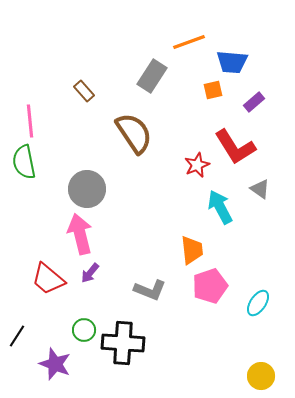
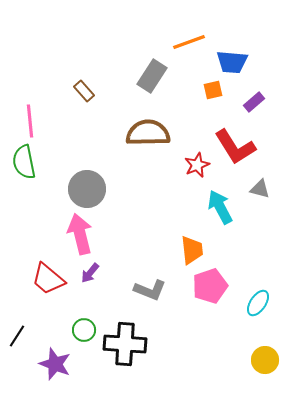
brown semicircle: moved 14 px right; rotated 57 degrees counterclockwise
gray triangle: rotated 20 degrees counterclockwise
black cross: moved 2 px right, 1 px down
yellow circle: moved 4 px right, 16 px up
